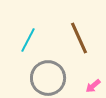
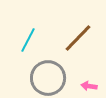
brown line: moved 1 px left; rotated 68 degrees clockwise
pink arrow: moved 4 px left; rotated 49 degrees clockwise
